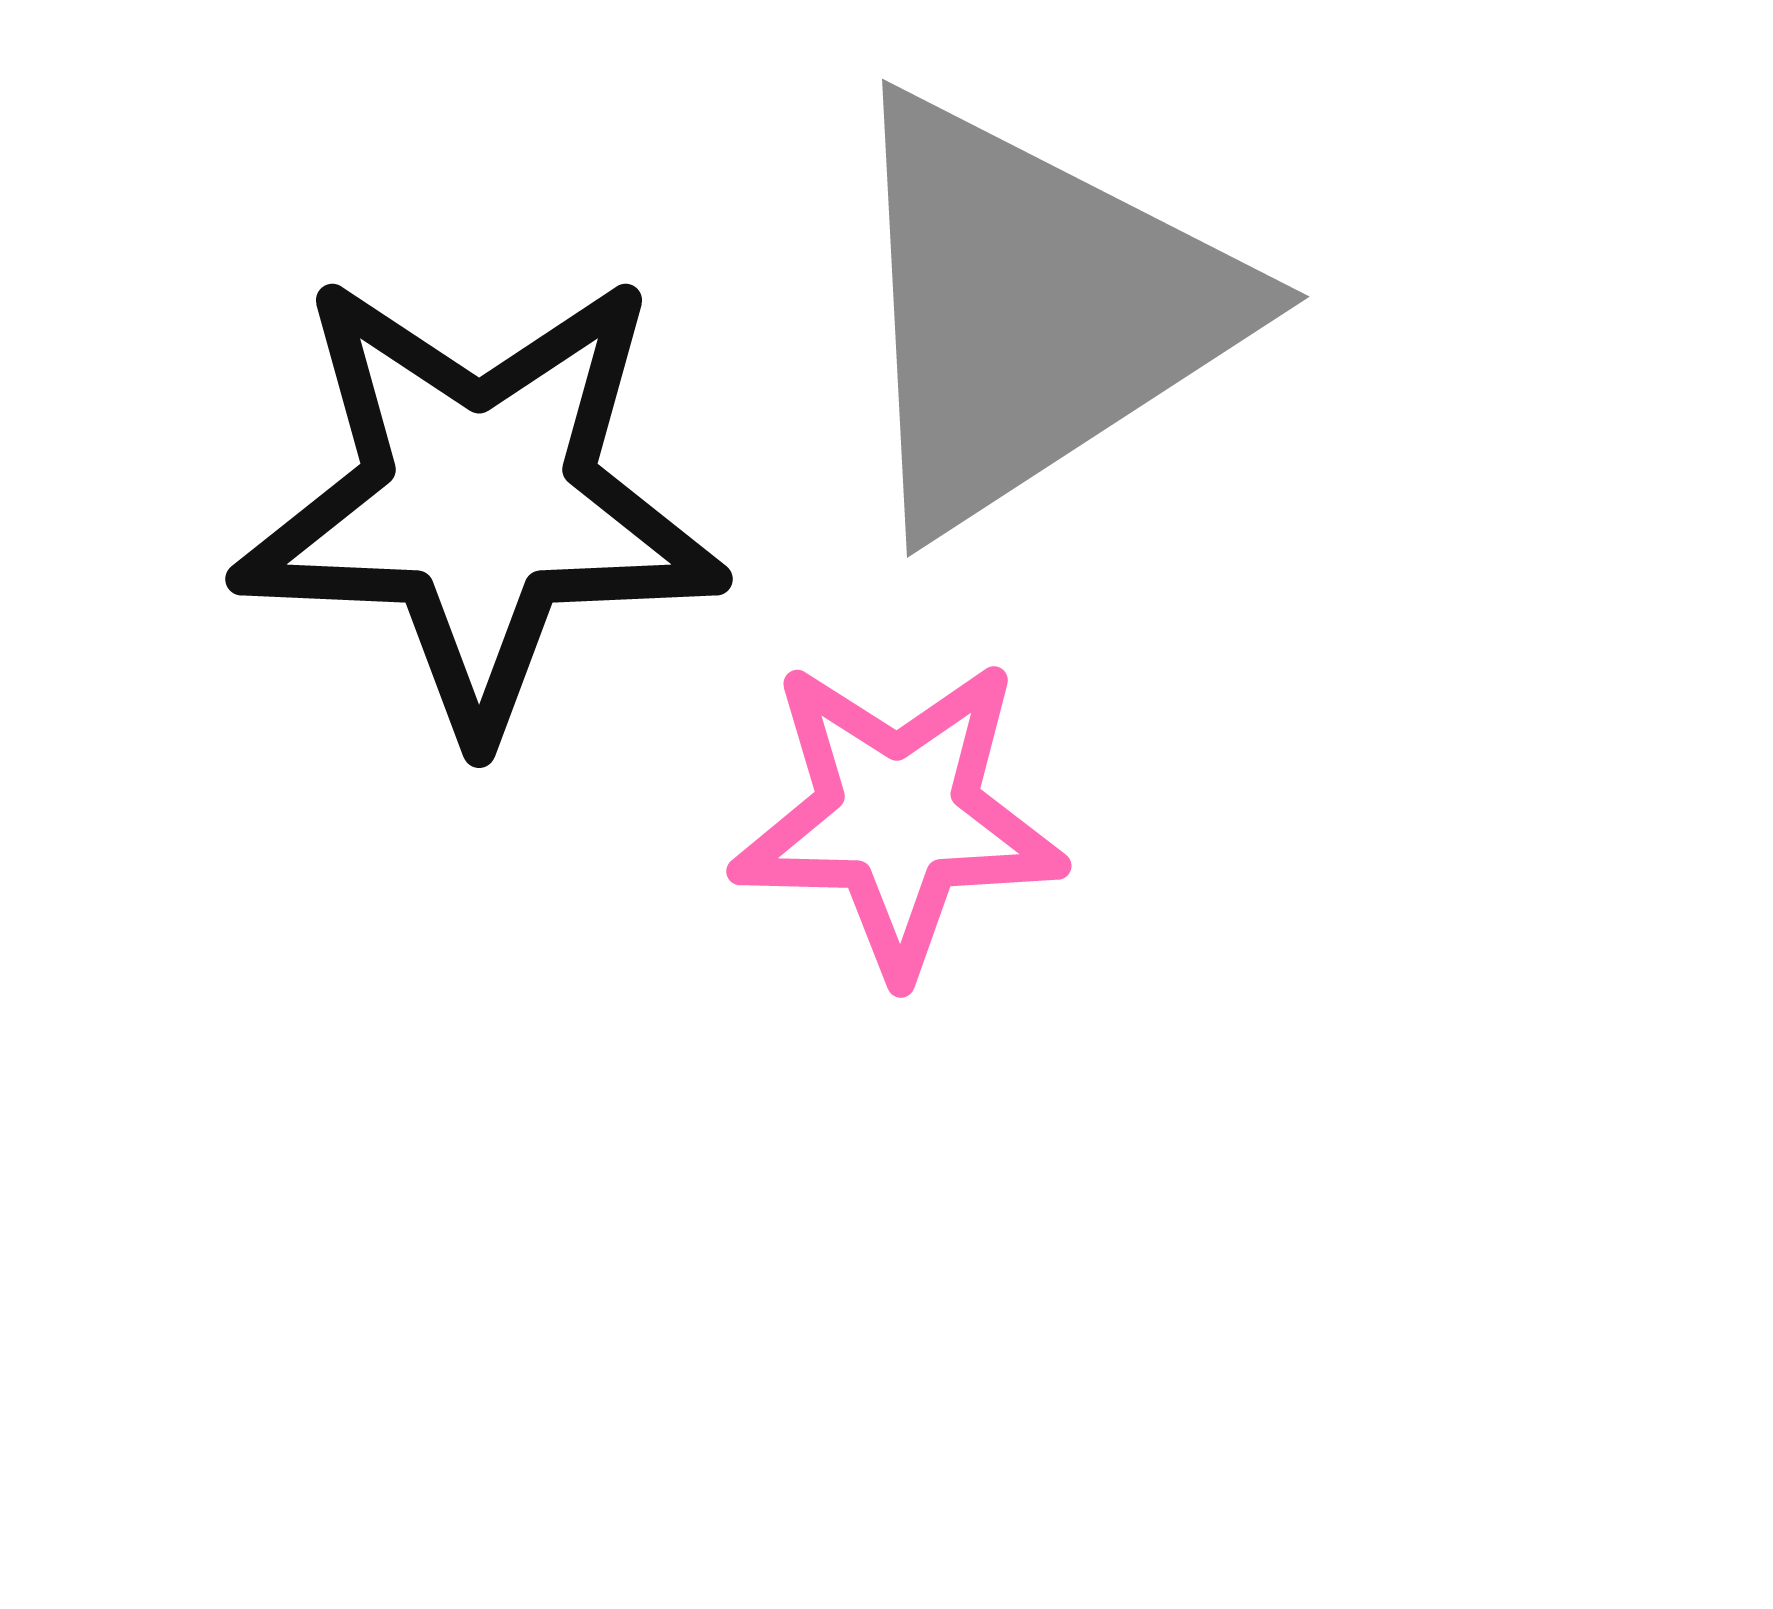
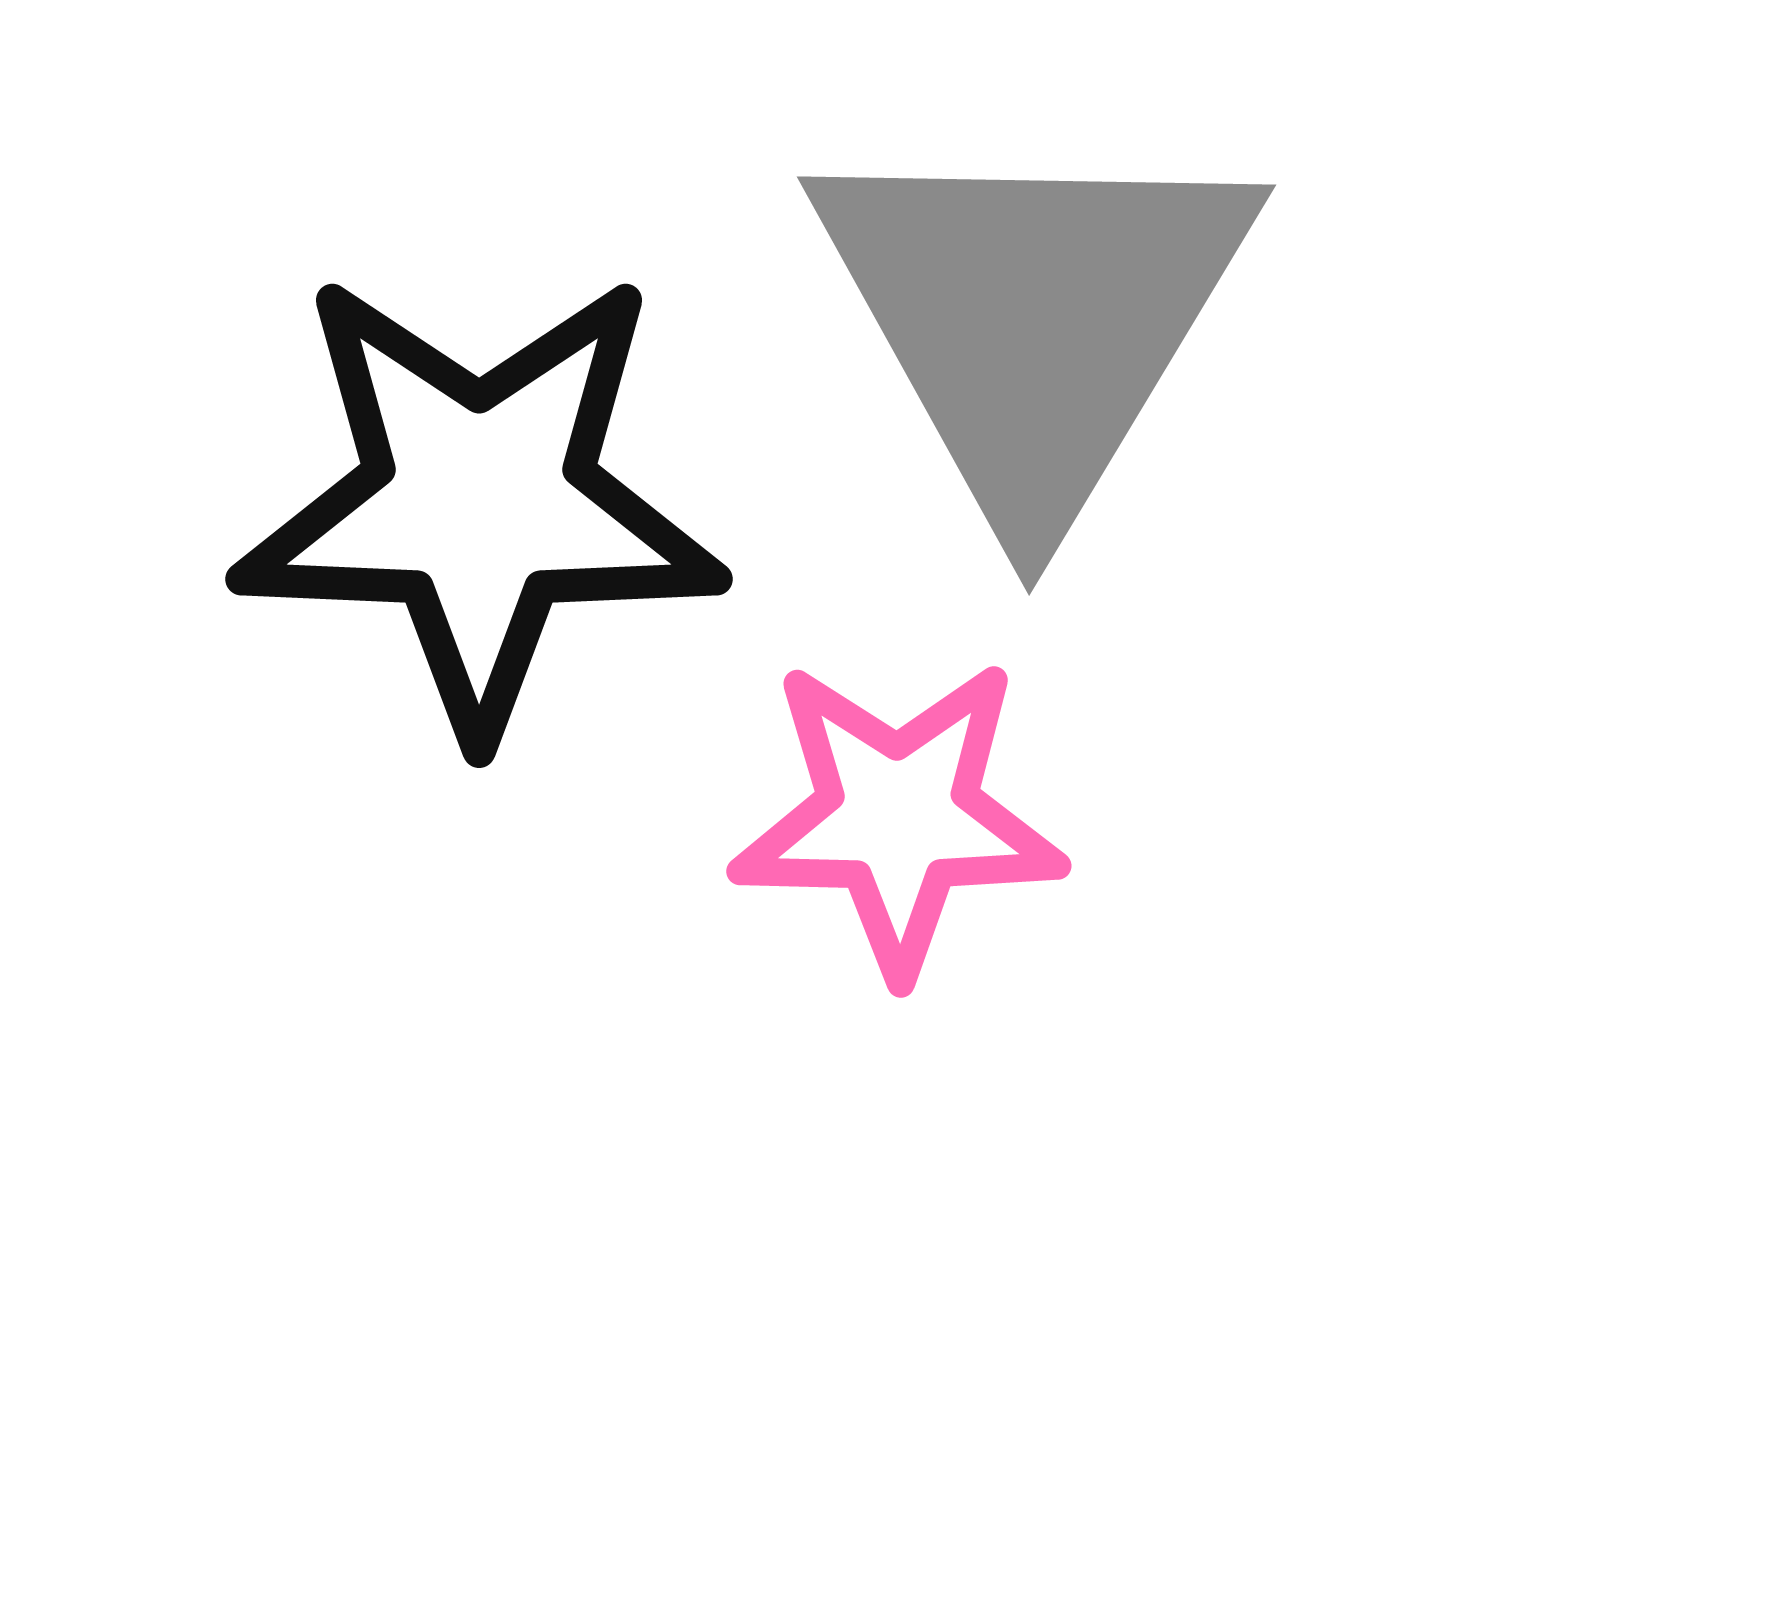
gray triangle: moved 1 px right, 8 px down; rotated 26 degrees counterclockwise
